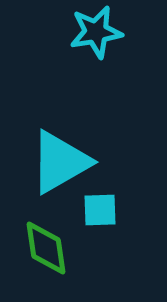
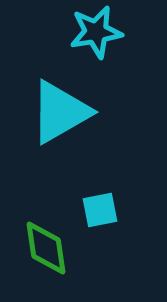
cyan triangle: moved 50 px up
cyan square: rotated 9 degrees counterclockwise
